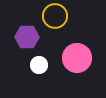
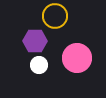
purple hexagon: moved 8 px right, 4 px down
